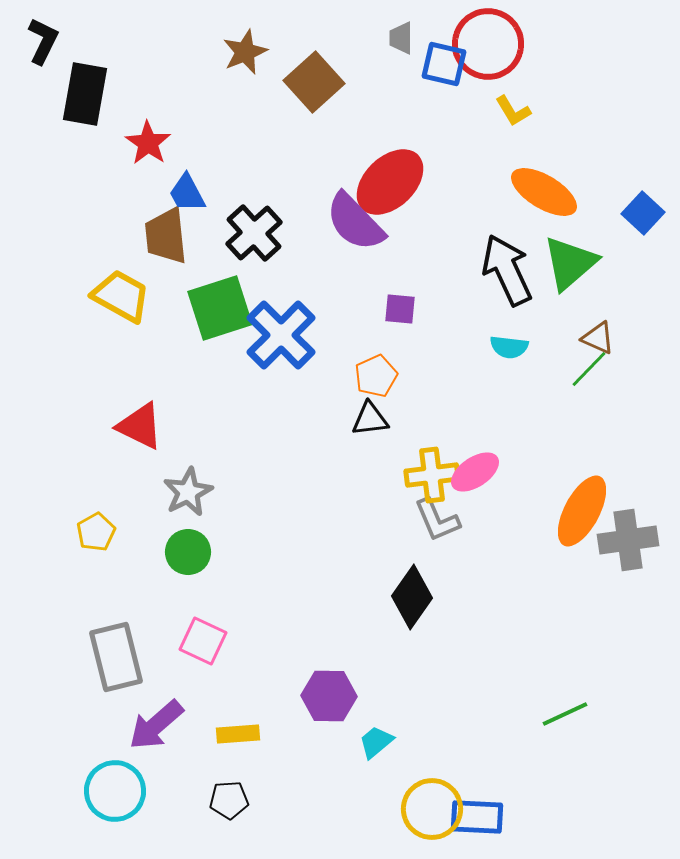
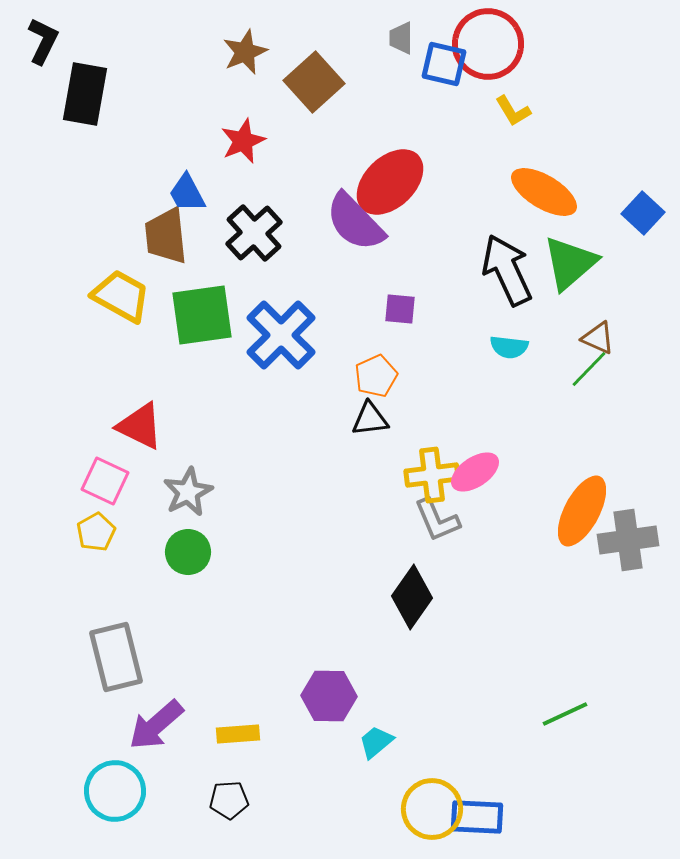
red star at (148, 143): moved 95 px right, 2 px up; rotated 15 degrees clockwise
green square at (220, 308): moved 18 px left, 7 px down; rotated 10 degrees clockwise
pink square at (203, 641): moved 98 px left, 160 px up
